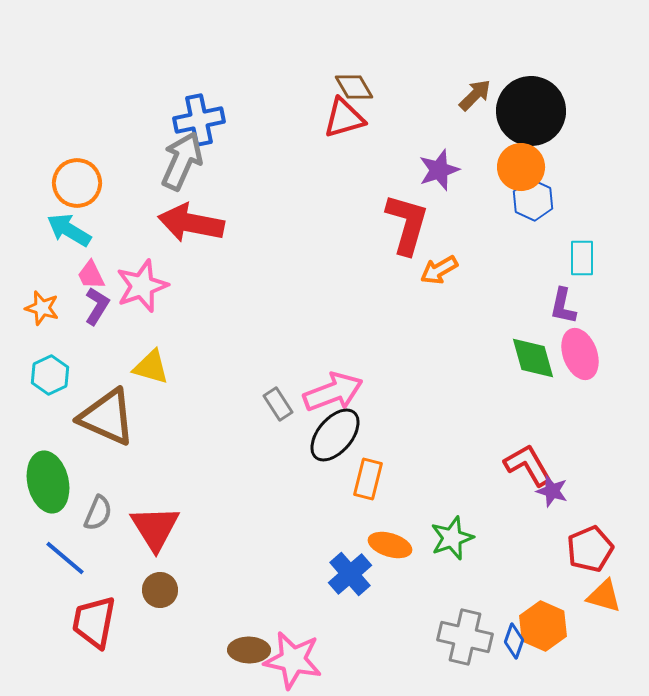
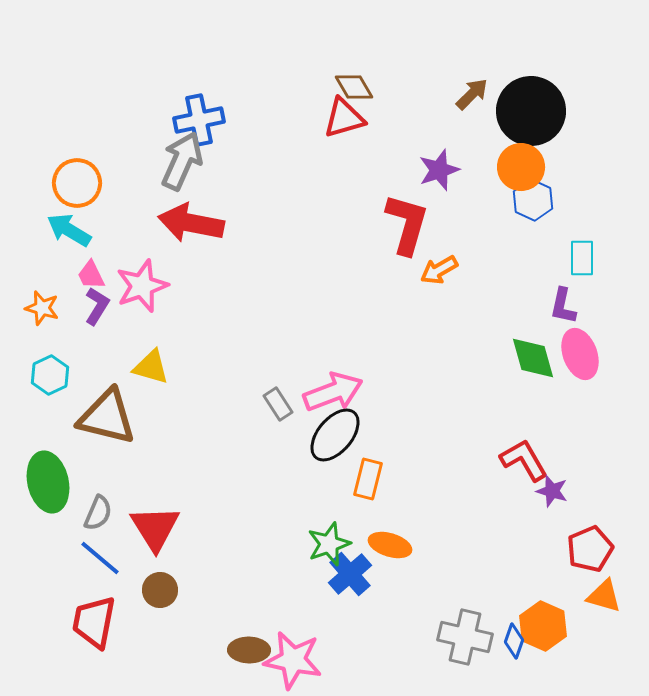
brown arrow at (475, 95): moved 3 px left, 1 px up
brown triangle at (107, 417): rotated 10 degrees counterclockwise
red L-shape at (528, 465): moved 4 px left, 5 px up
green star at (452, 538): moved 123 px left, 6 px down
blue line at (65, 558): moved 35 px right
